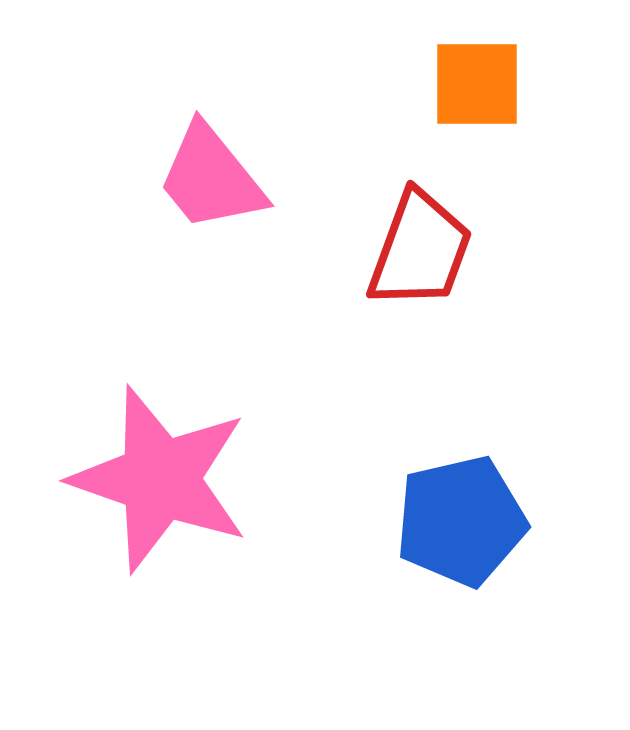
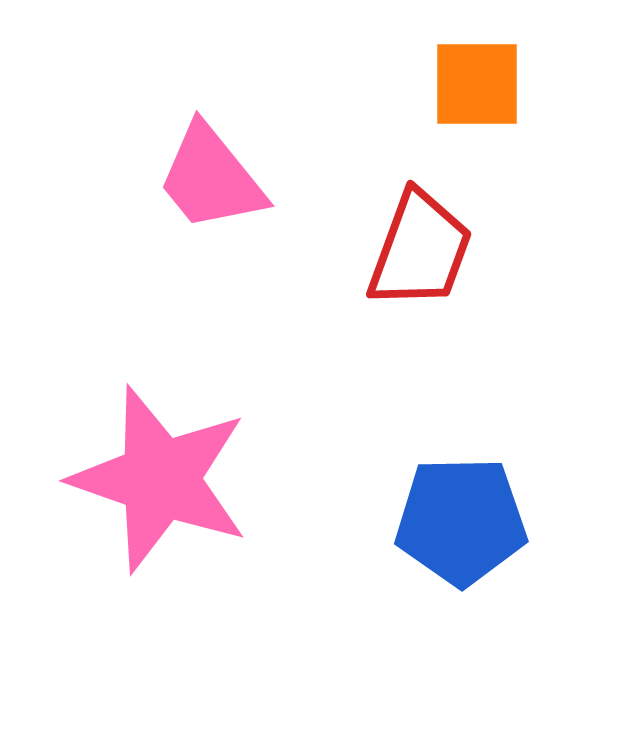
blue pentagon: rotated 12 degrees clockwise
